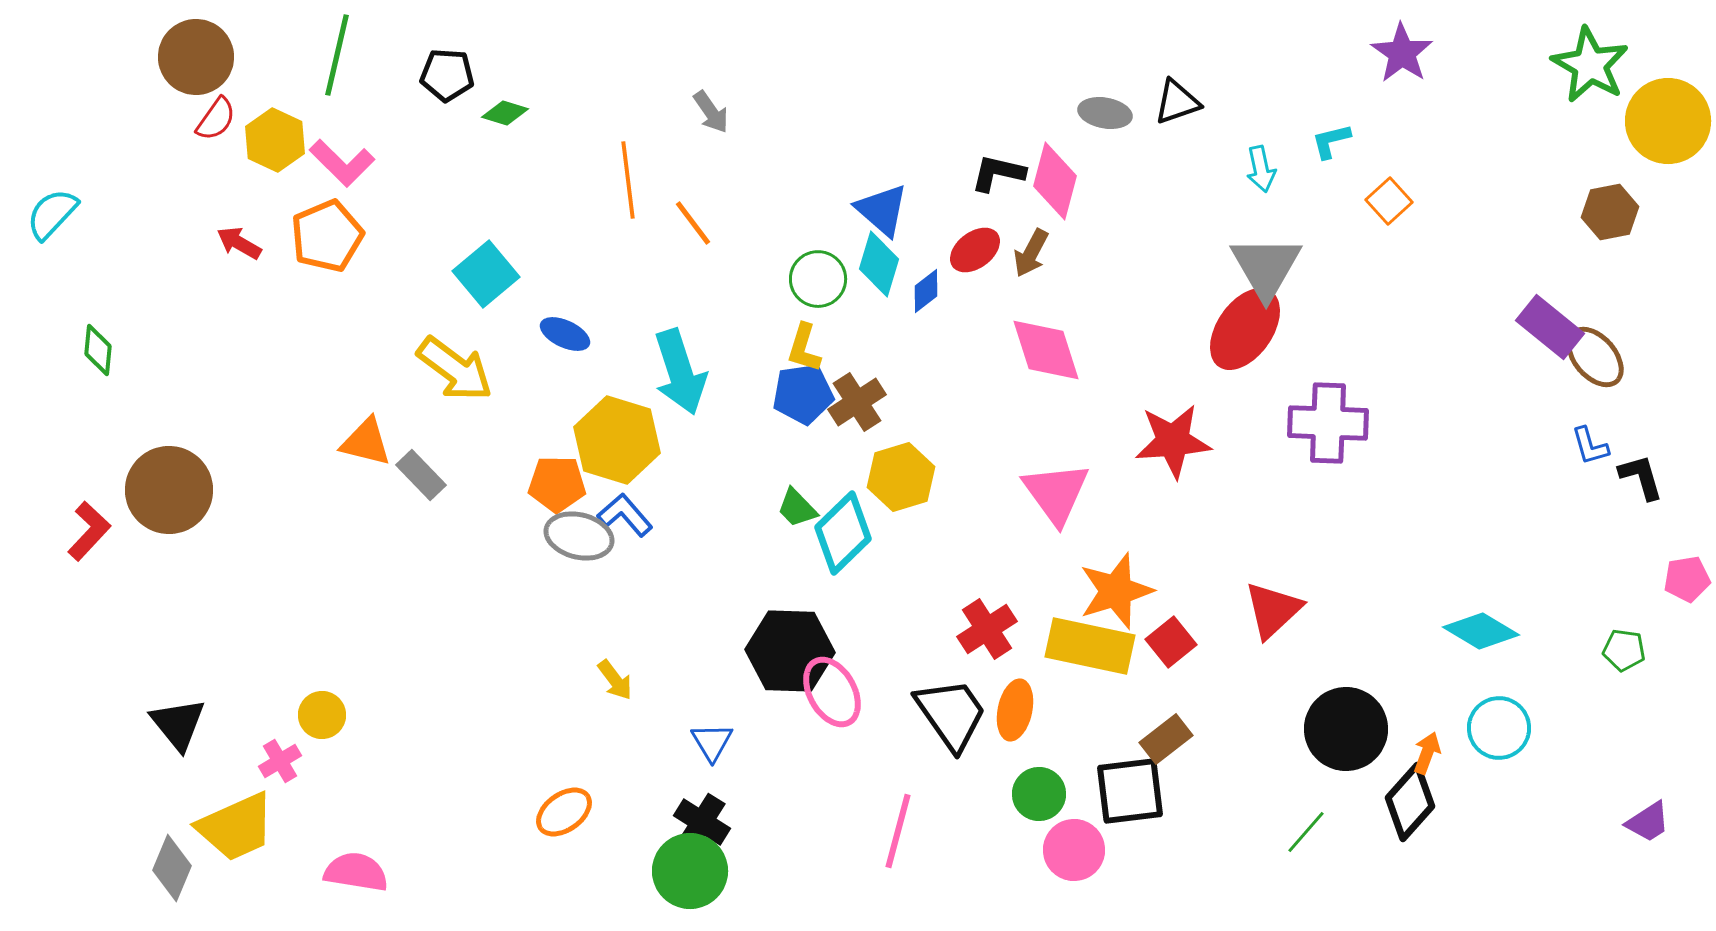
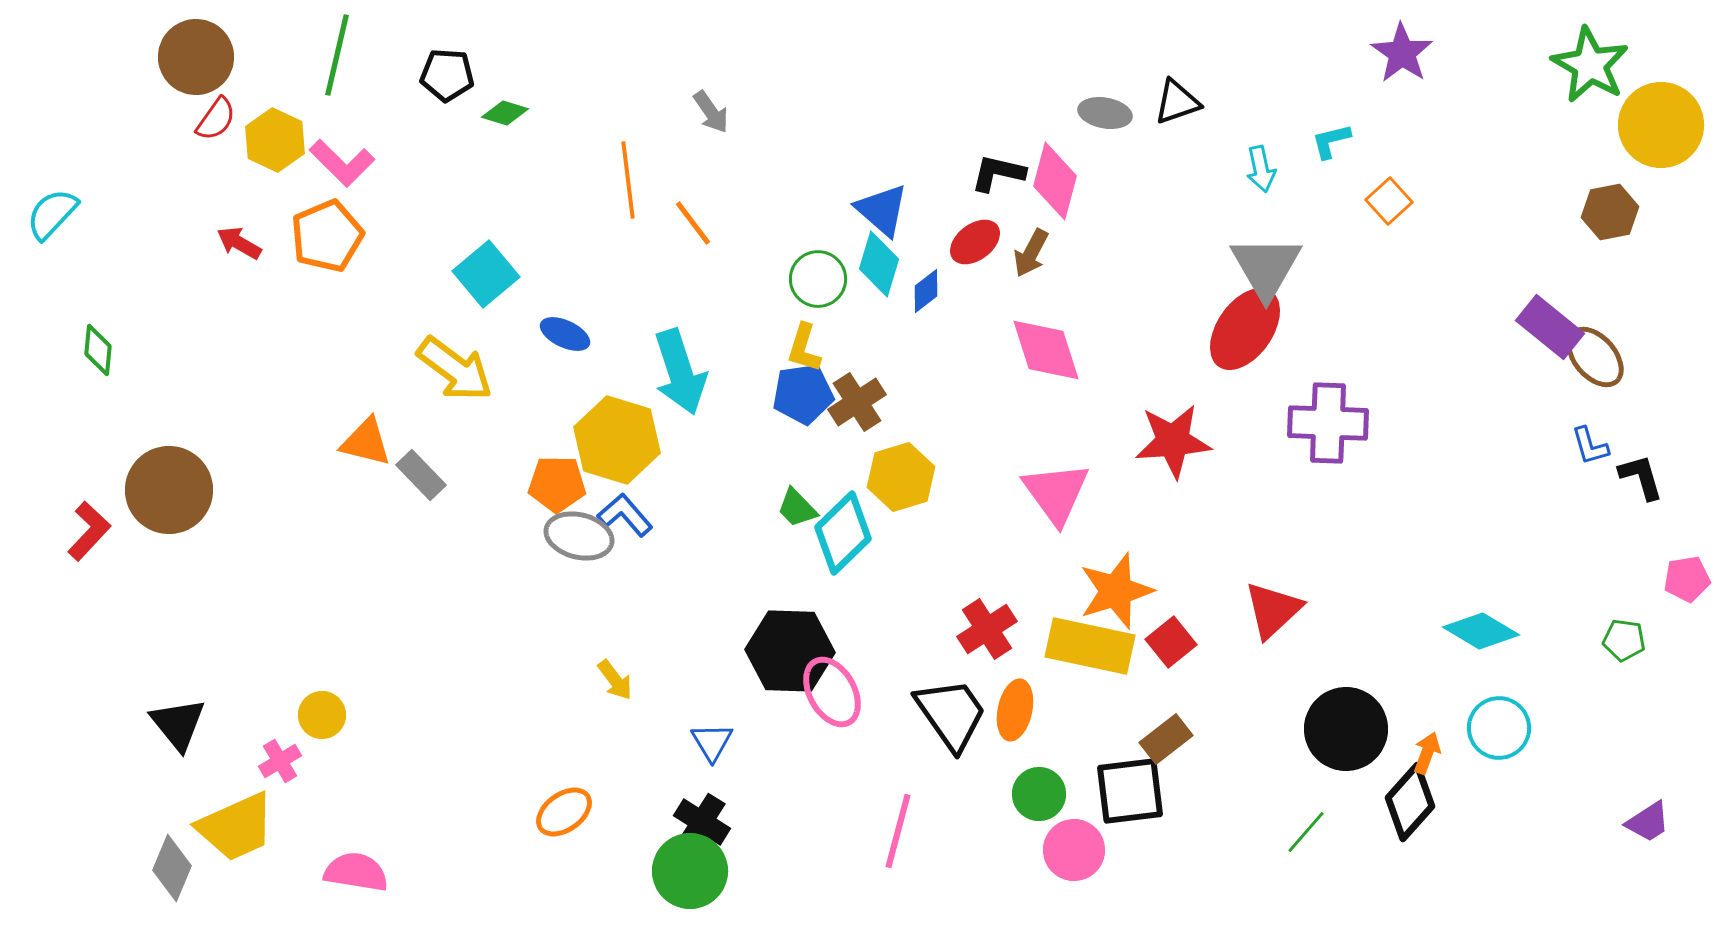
yellow circle at (1668, 121): moved 7 px left, 4 px down
red ellipse at (975, 250): moved 8 px up
green pentagon at (1624, 650): moved 10 px up
